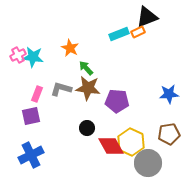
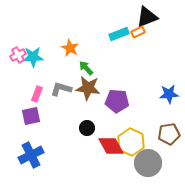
cyan star: rotated 10 degrees counterclockwise
